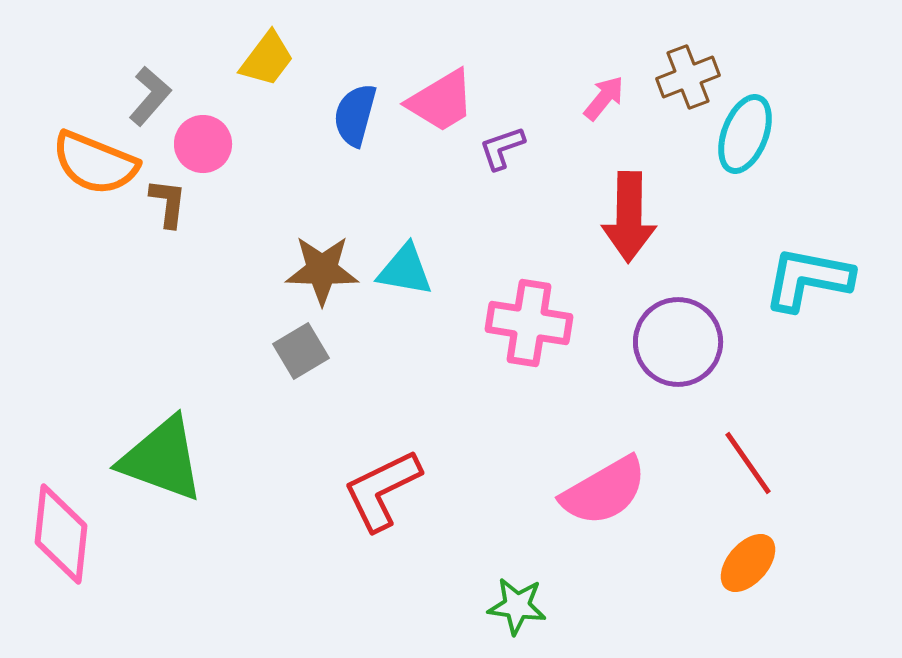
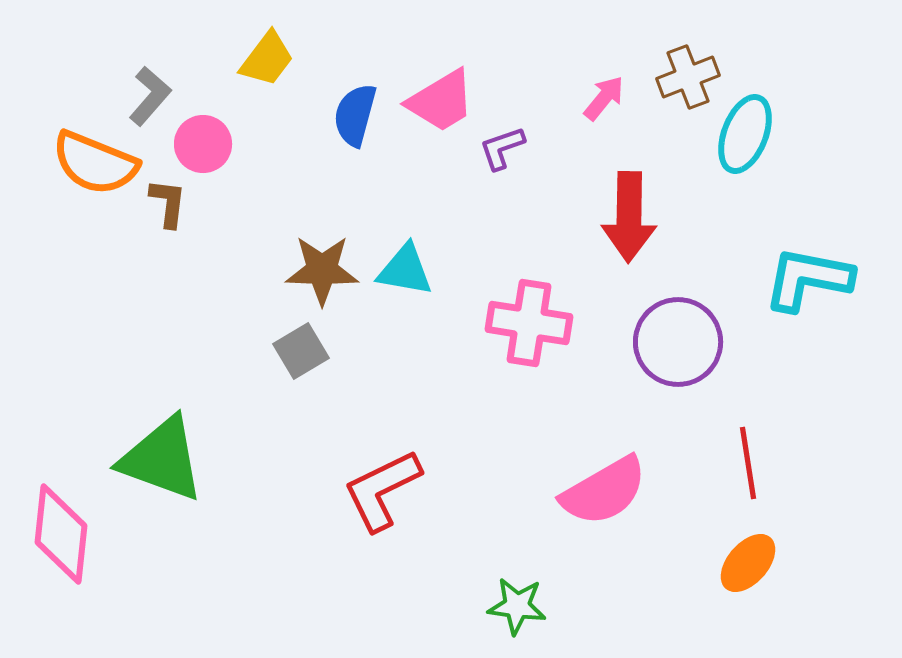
red line: rotated 26 degrees clockwise
